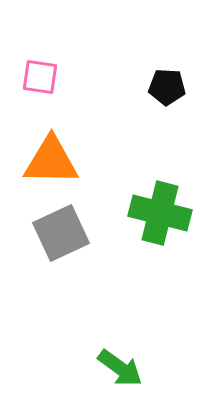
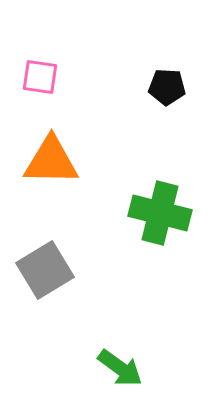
gray square: moved 16 px left, 37 px down; rotated 6 degrees counterclockwise
